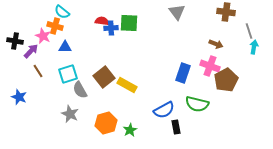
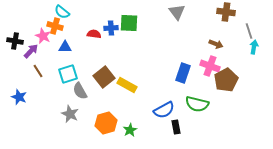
red semicircle: moved 8 px left, 13 px down
gray semicircle: moved 1 px down
